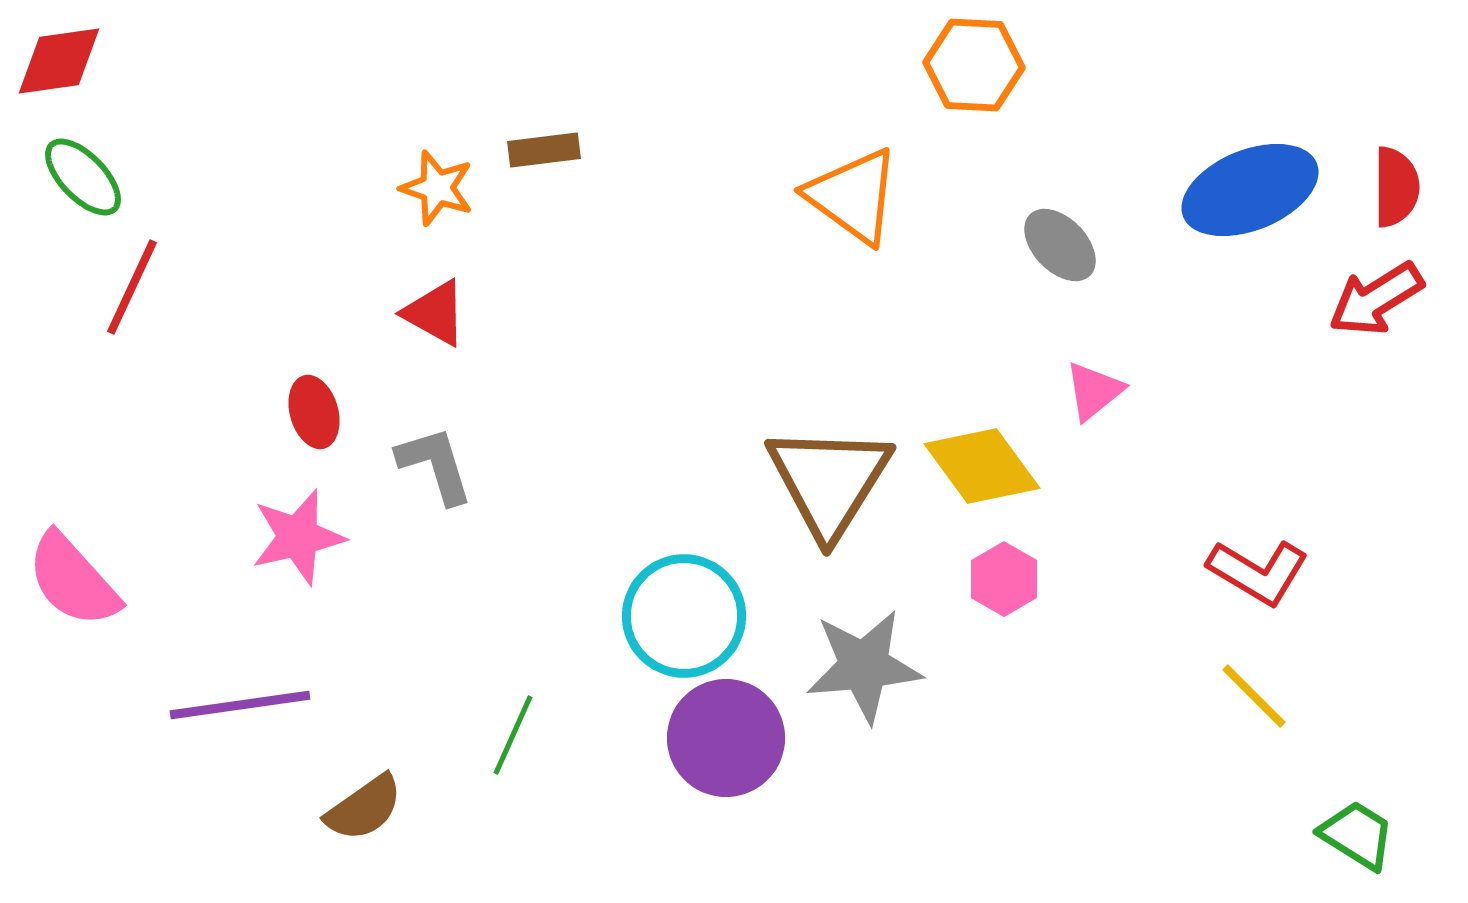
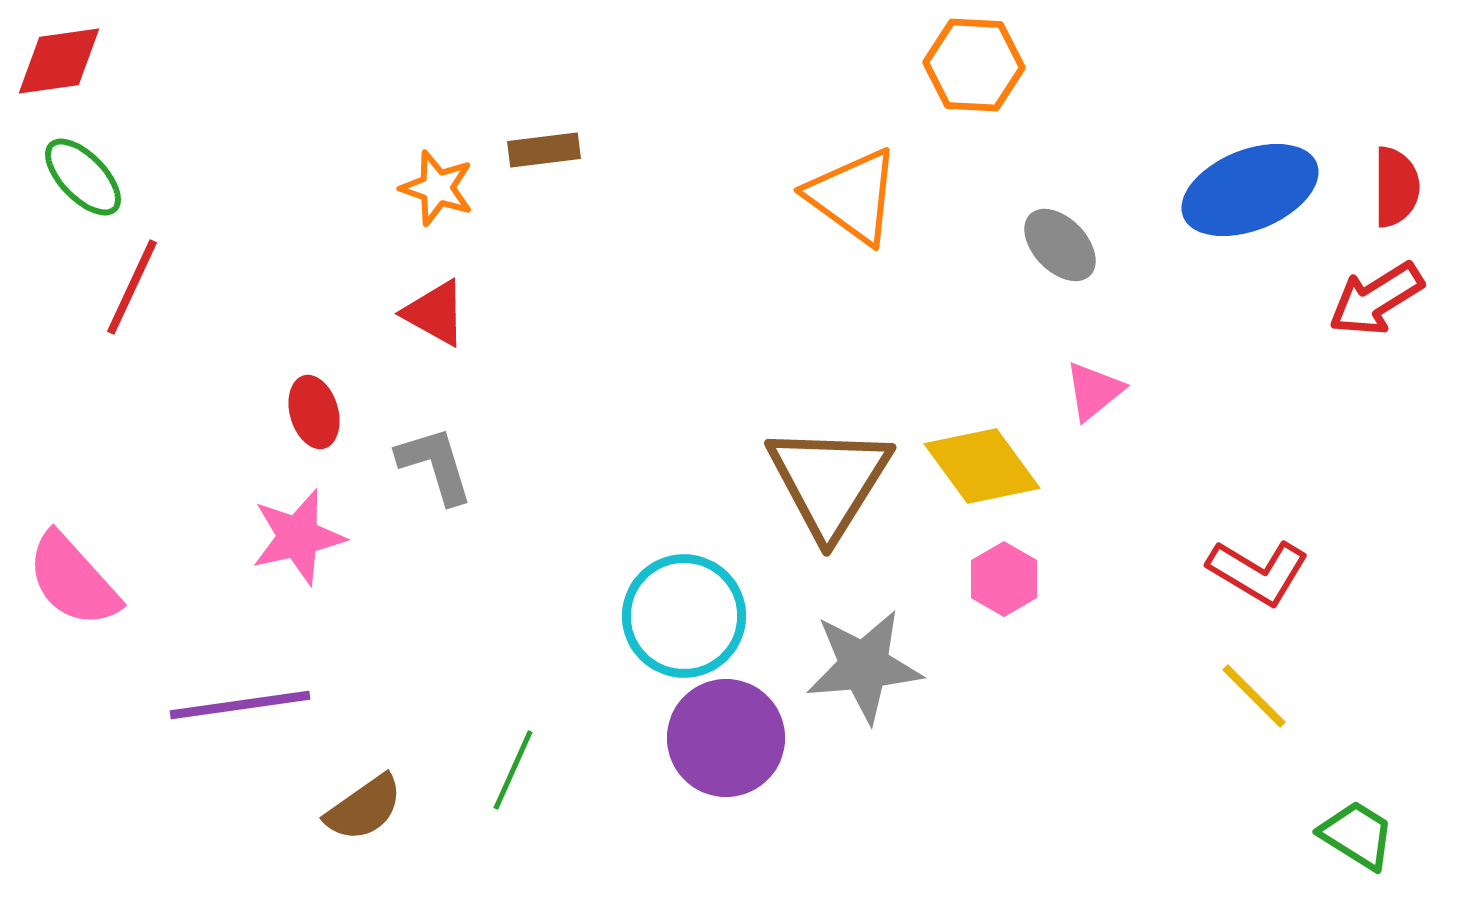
green line: moved 35 px down
